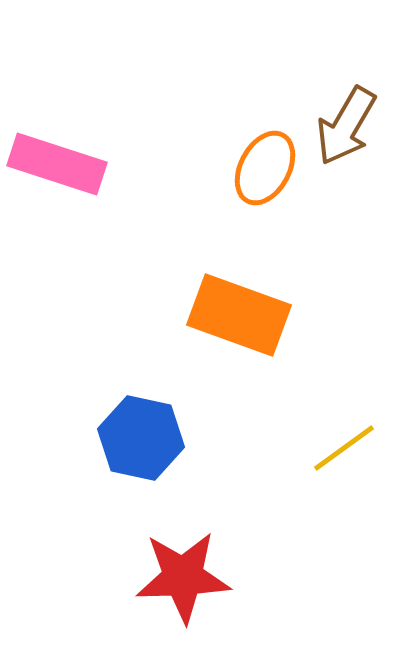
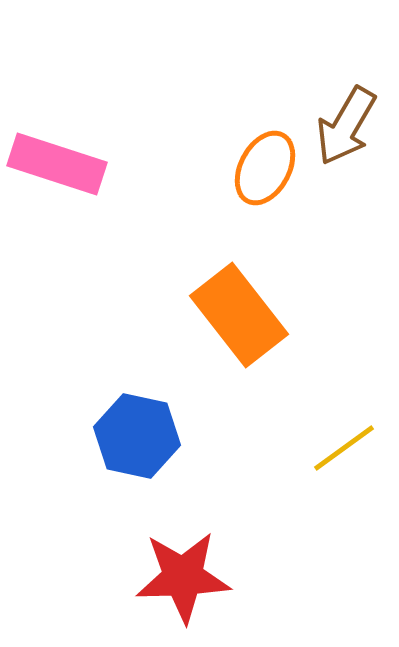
orange rectangle: rotated 32 degrees clockwise
blue hexagon: moved 4 px left, 2 px up
